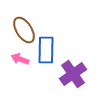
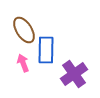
pink arrow: moved 3 px right, 4 px down; rotated 48 degrees clockwise
purple cross: moved 1 px right
